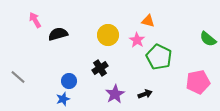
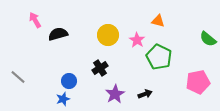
orange triangle: moved 10 px right
